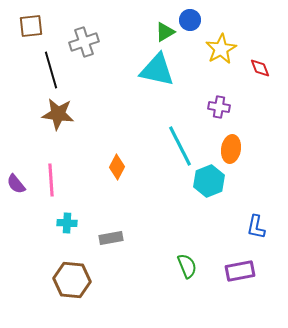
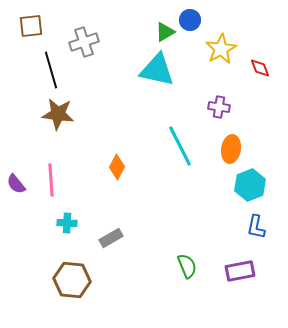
cyan hexagon: moved 41 px right, 4 px down
gray rectangle: rotated 20 degrees counterclockwise
